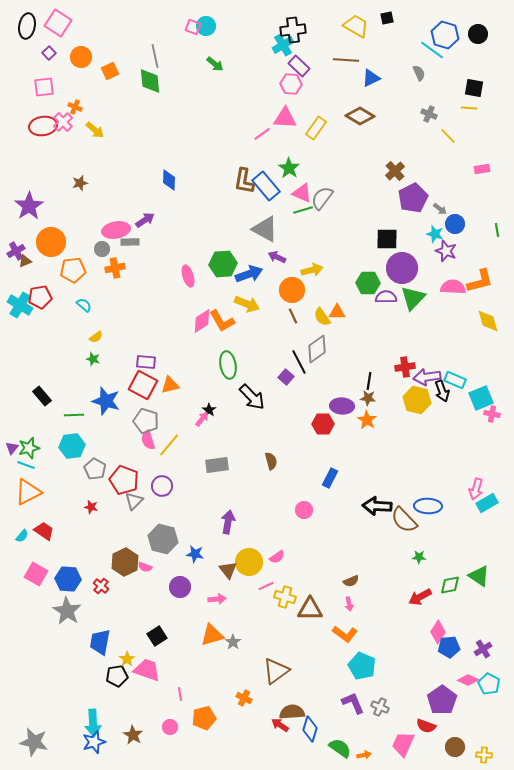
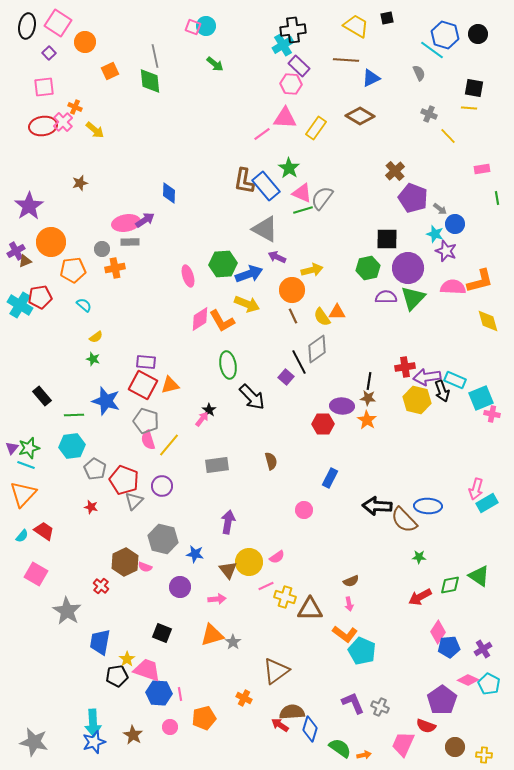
orange circle at (81, 57): moved 4 px right, 15 px up
blue diamond at (169, 180): moved 13 px down
purple pentagon at (413, 198): rotated 24 degrees counterclockwise
pink ellipse at (116, 230): moved 10 px right, 7 px up
green line at (497, 230): moved 32 px up
purple circle at (402, 268): moved 6 px right
green hexagon at (368, 283): moved 15 px up; rotated 15 degrees counterclockwise
pink diamond at (202, 321): moved 2 px left, 2 px up
orange triangle at (28, 492): moved 5 px left, 2 px down; rotated 20 degrees counterclockwise
blue hexagon at (68, 579): moved 91 px right, 114 px down
black square at (157, 636): moved 5 px right, 3 px up; rotated 36 degrees counterclockwise
cyan pentagon at (362, 666): moved 15 px up
